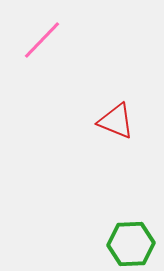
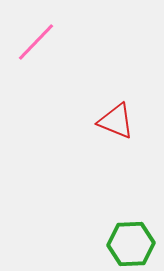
pink line: moved 6 px left, 2 px down
